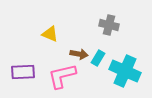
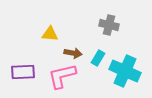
yellow triangle: rotated 18 degrees counterclockwise
brown arrow: moved 6 px left, 1 px up
